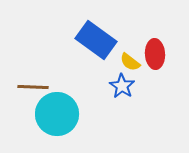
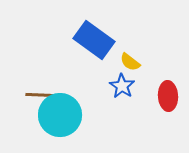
blue rectangle: moved 2 px left
red ellipse: moved 13 px right, 42 px down
brown line: moved 8 px right, 8 px down
cyan circle: moved 3 px right, 1 px down
